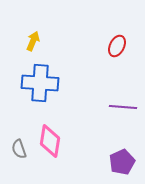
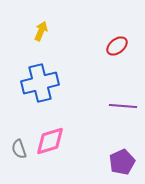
yellow arrow: moved 8 px right, 10 px up
red ellipse: rotated 25 degrees clockwise
blue cross: rotated 18 degrees counterclockwise
purple line: moved 1 px up
pink diamond: rotated 64 degrees clockwise
